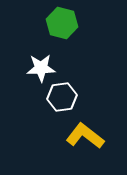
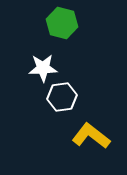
white star: moved 2 px right
yellow L-shape: moved 6 px right
